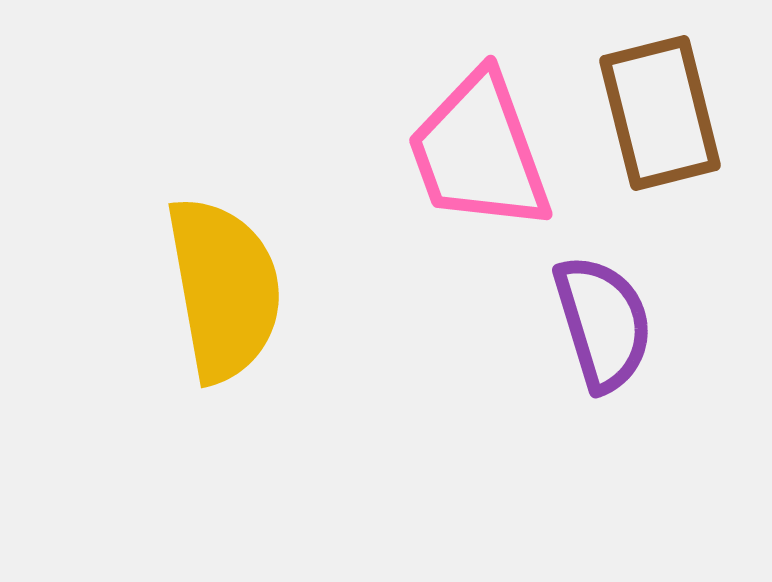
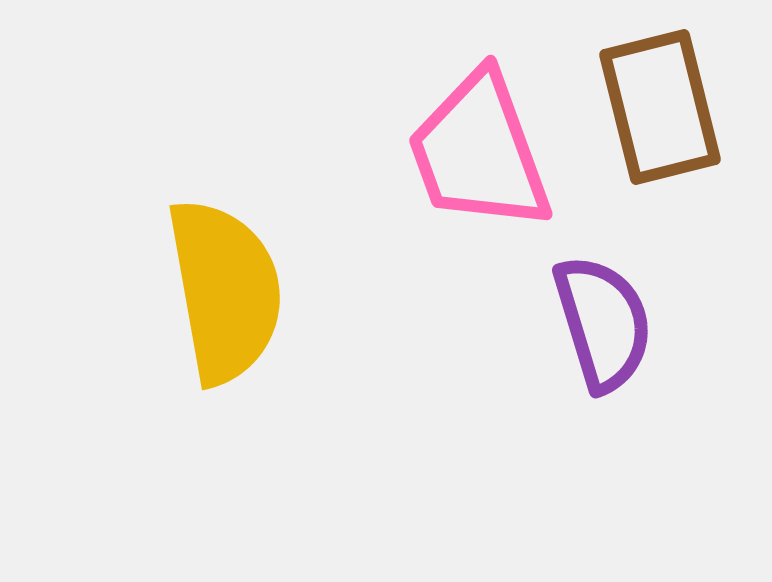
brown rectangle: moved 6 px up
yellow semicircle: moved 1 px right, 2 px down
